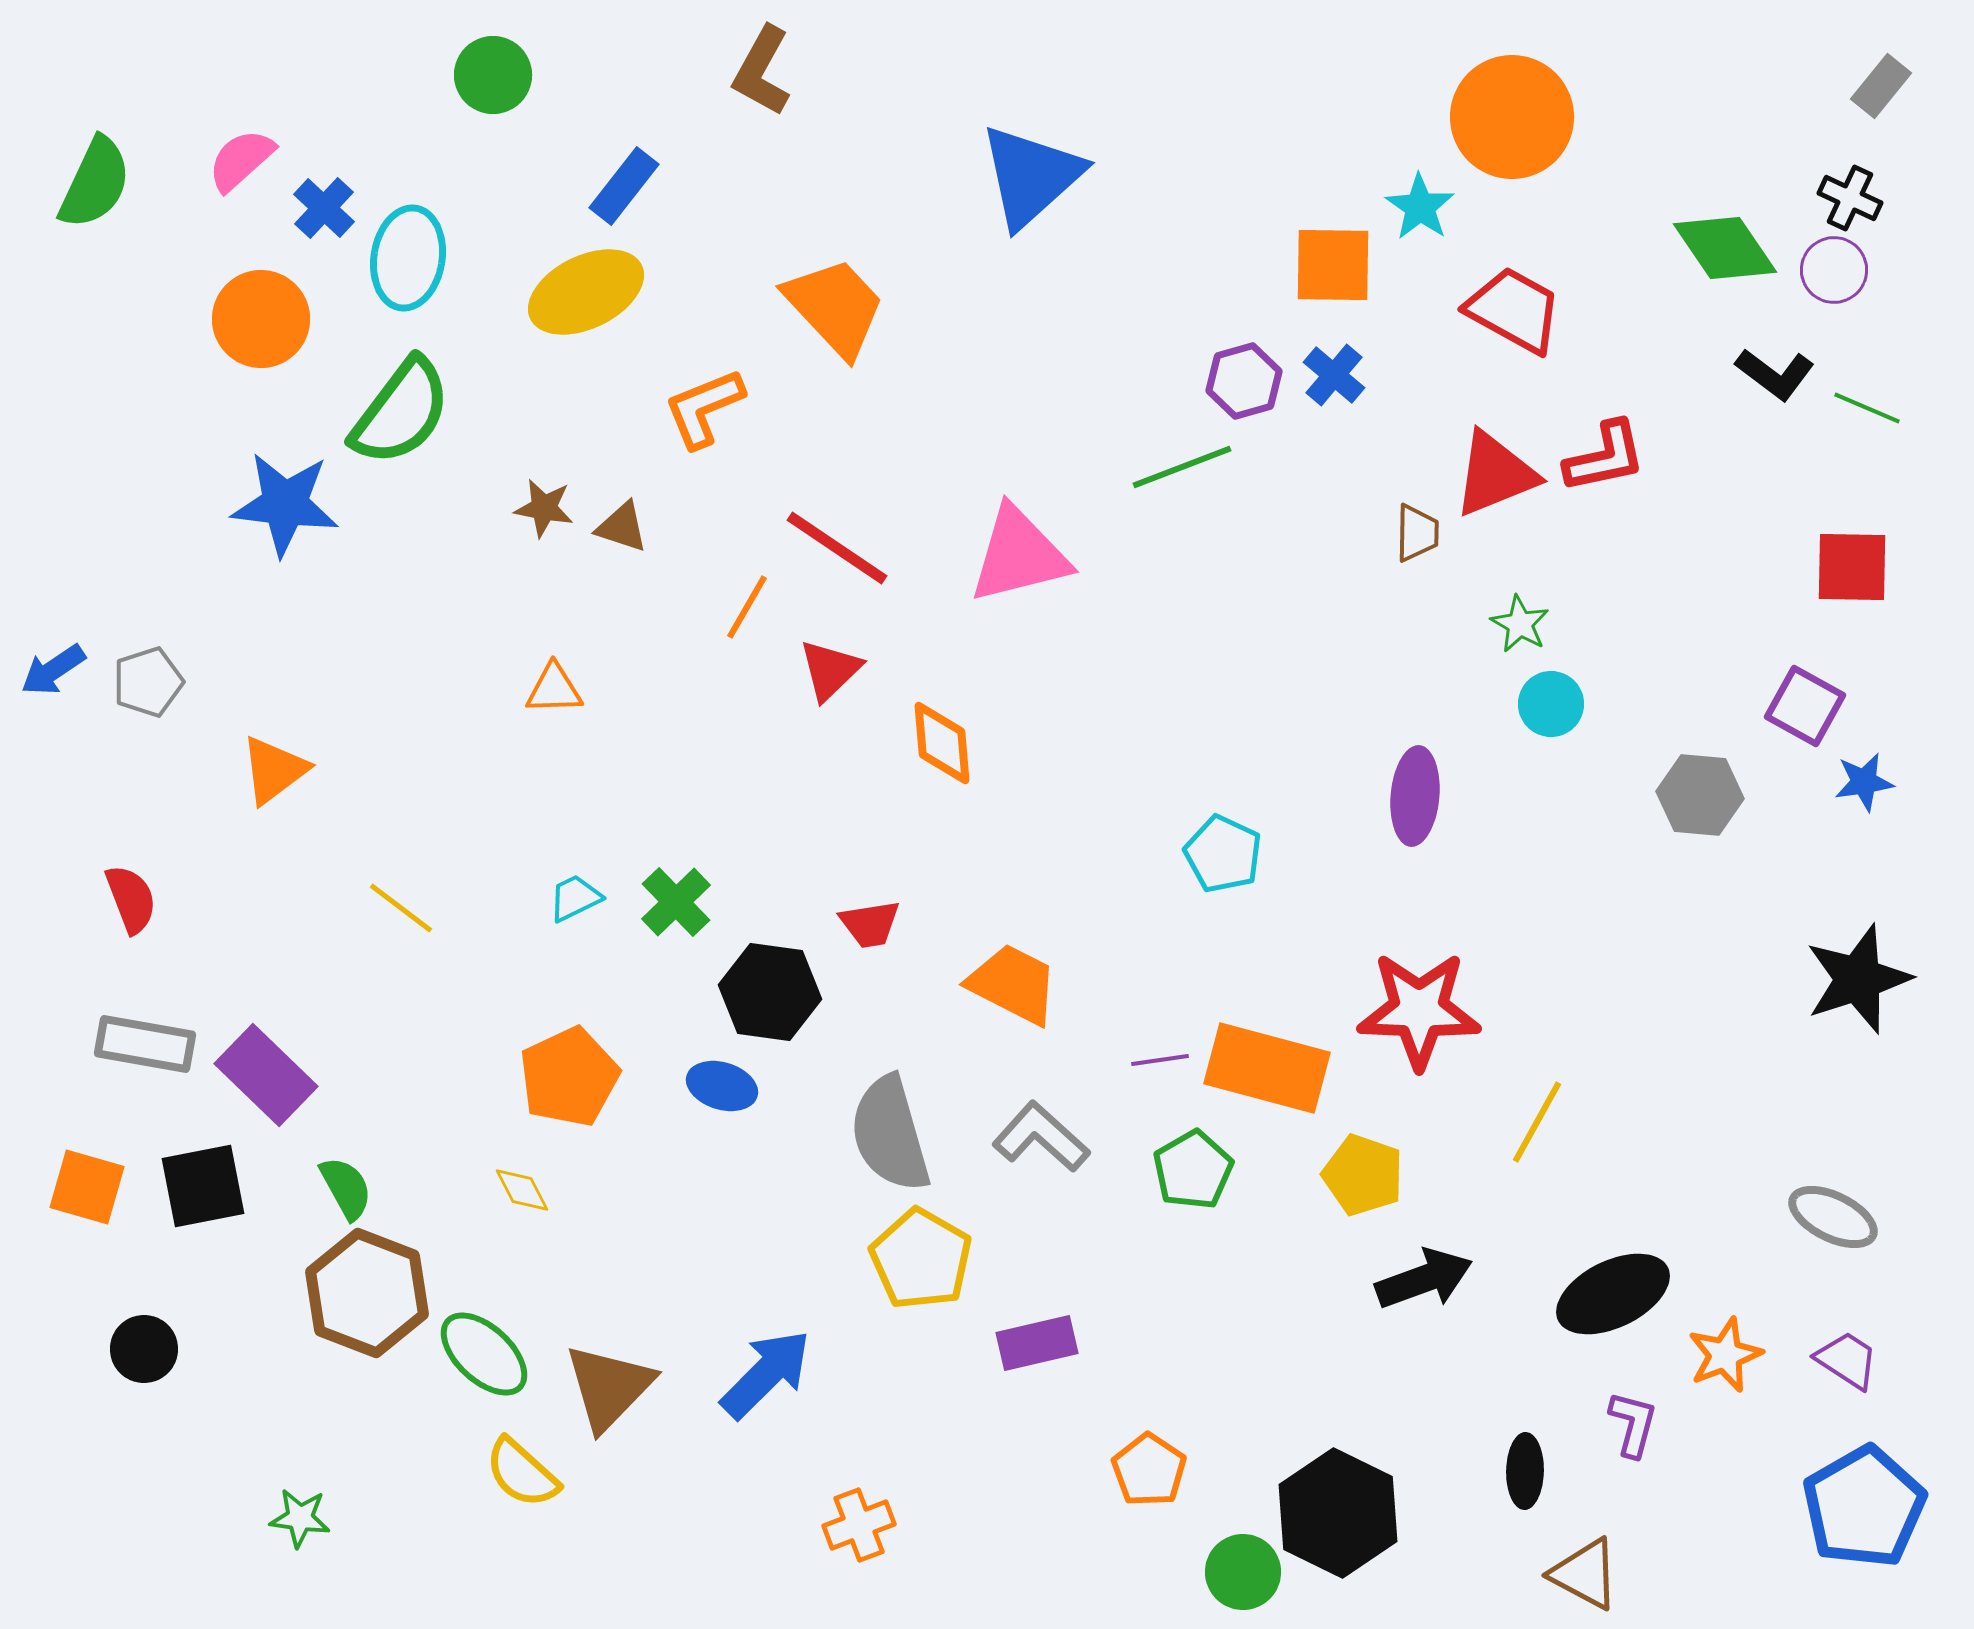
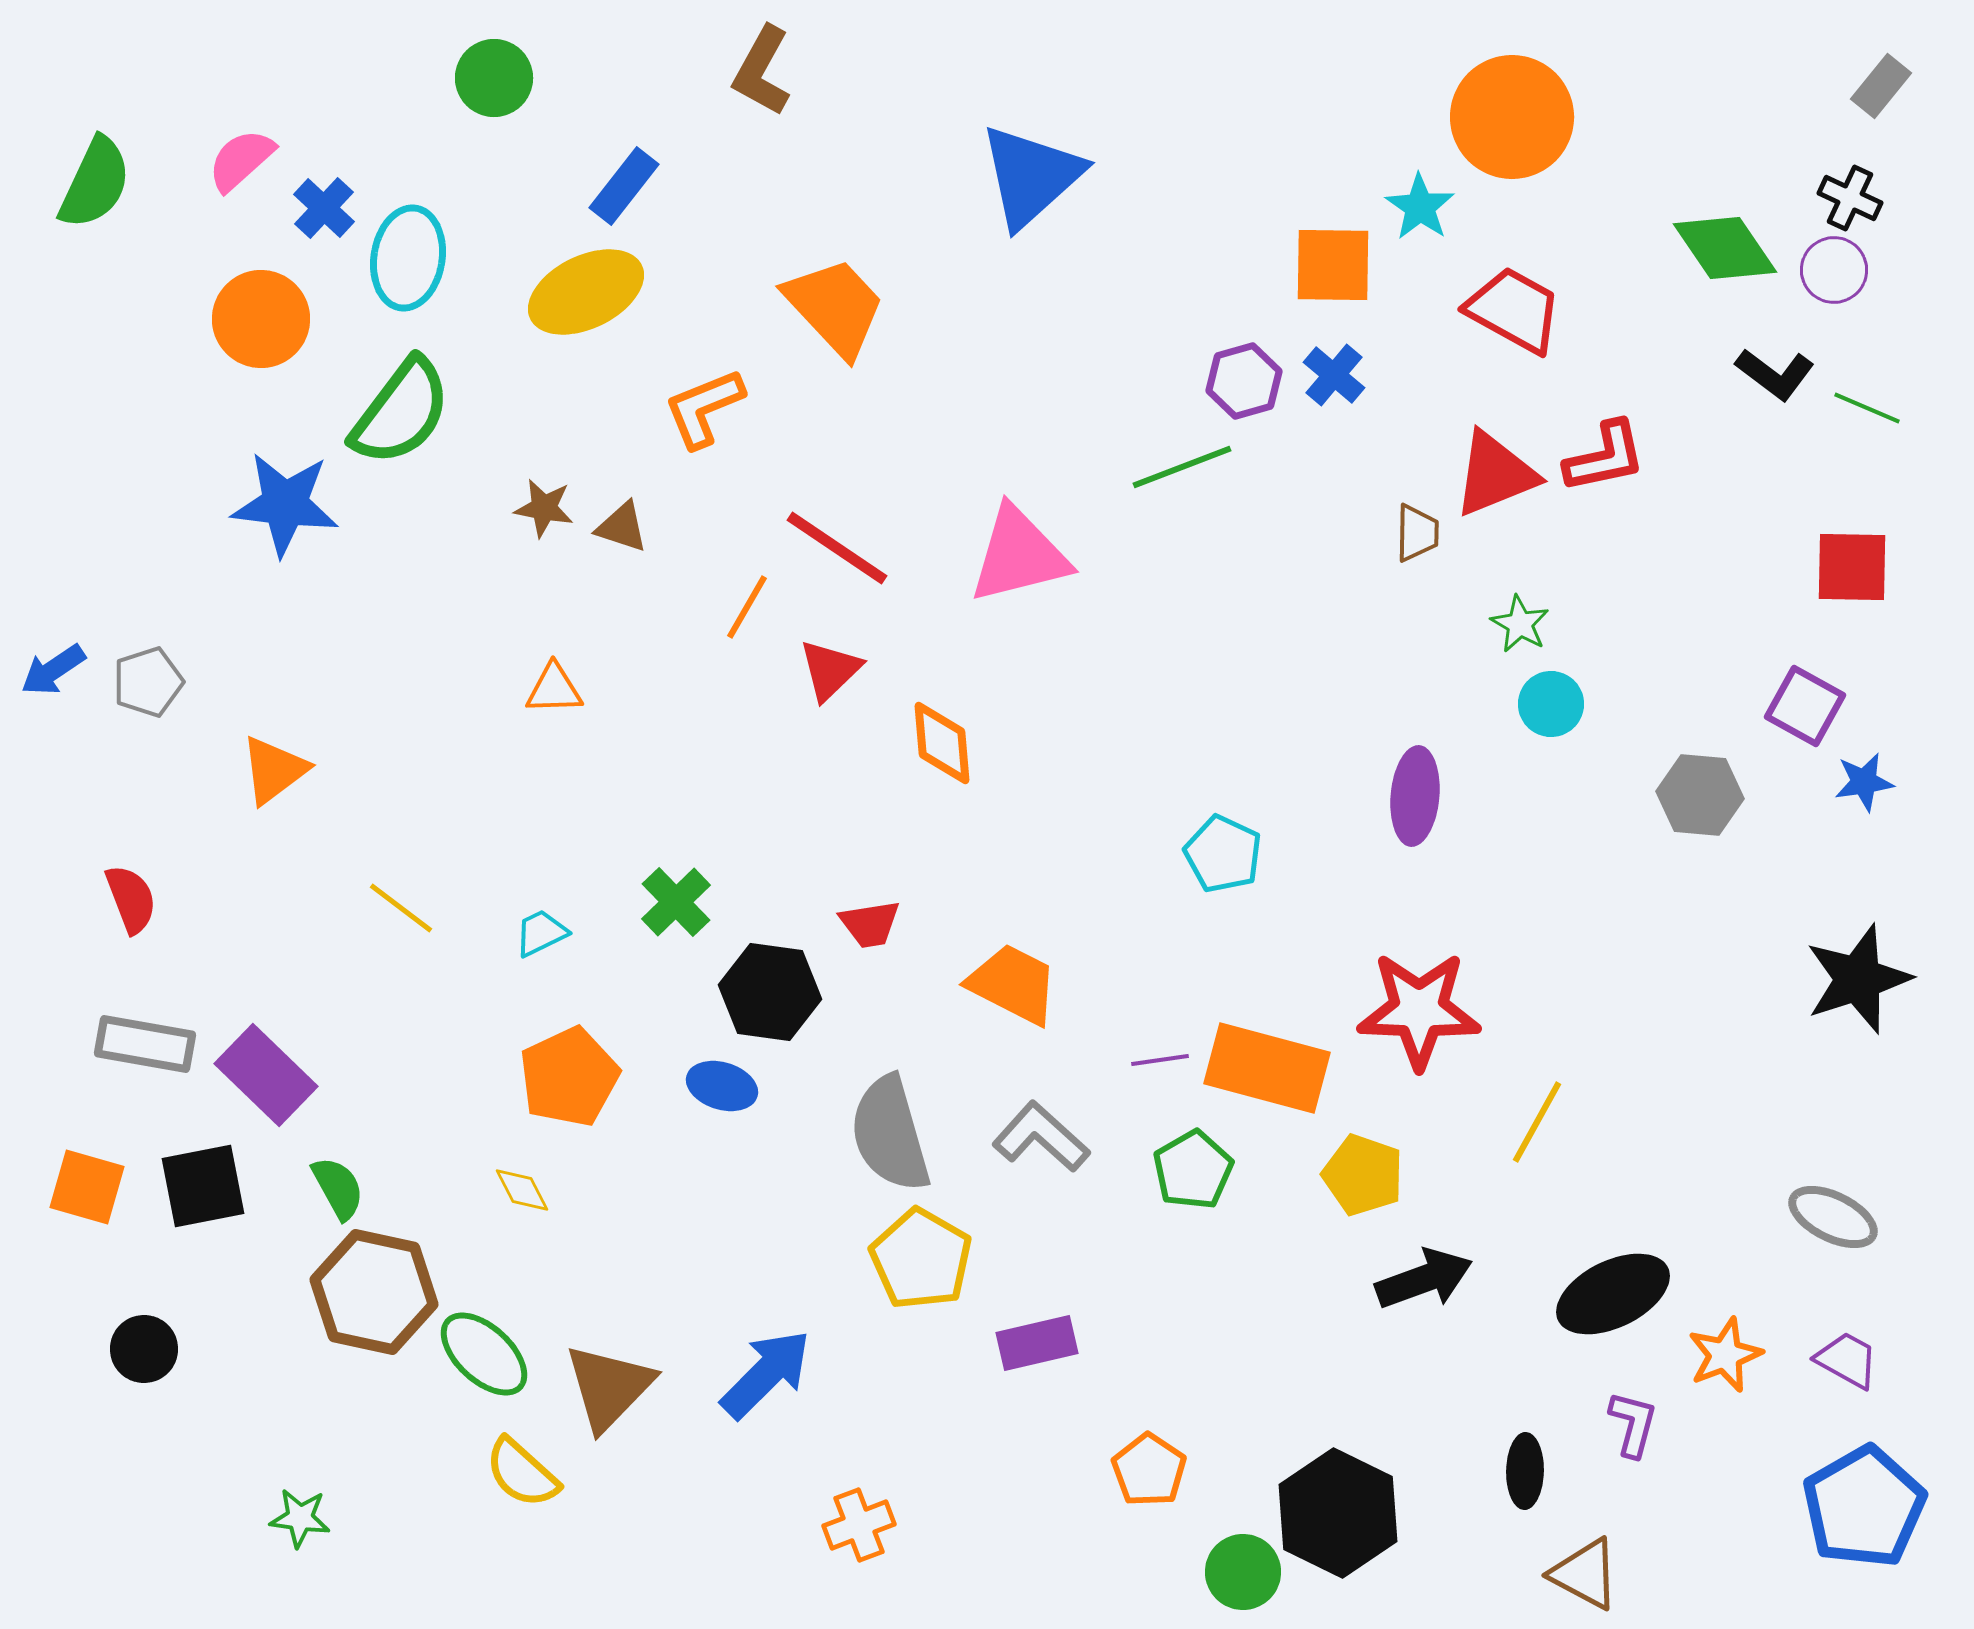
green circle at (493, 75): moved 1 px right, 3 px down
cyan trapezoid at (575, 898): moved 34 px left, 35 px down
green semicircle at (346, 1188): moved 8 px left
brown hexagon at (367, 1293): moved 7 px right, 1 px up; rotated 9 degrees counterclockwise
purple trapezoid at (1847, 1360): rotated 4 degrees counterclockwise
